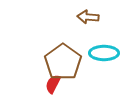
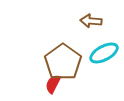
brown arrow: moved 3 px right, 4 px down
cyan ellipse: rotated 28 degrees counterclockwise
